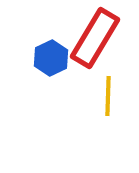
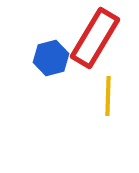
blue hexagon: rotated 12 degrees clockwise
